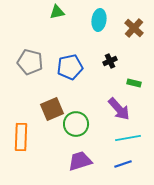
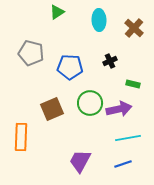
green triangle: rotated 21 degrees counterclockwise
cyan ellipse: rotated 10 degrees counterclockwise
gray pentagon: moved 1 px right, 9 px up
blue pentagon: rotated 15 degrees clockwise
green rectangle: moved 1 px left, 1 px down
purple arrow: rotated 60 degrees counterclockwise
green circle: moved 14 px right, 21 px up
purple trapezoid: rotated 45 degrees counterclockwise
